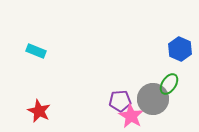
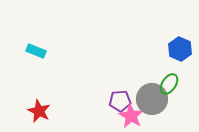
gray circle: moved 1 px left
